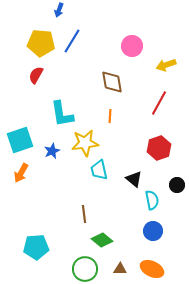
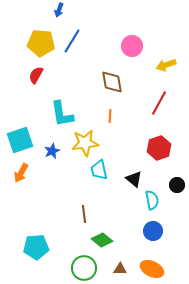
green circle: moved 1 px left, 1 px up
